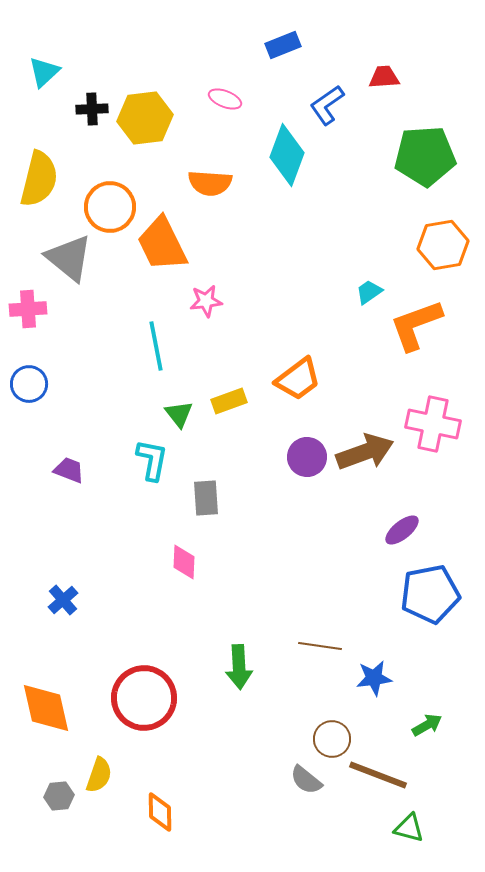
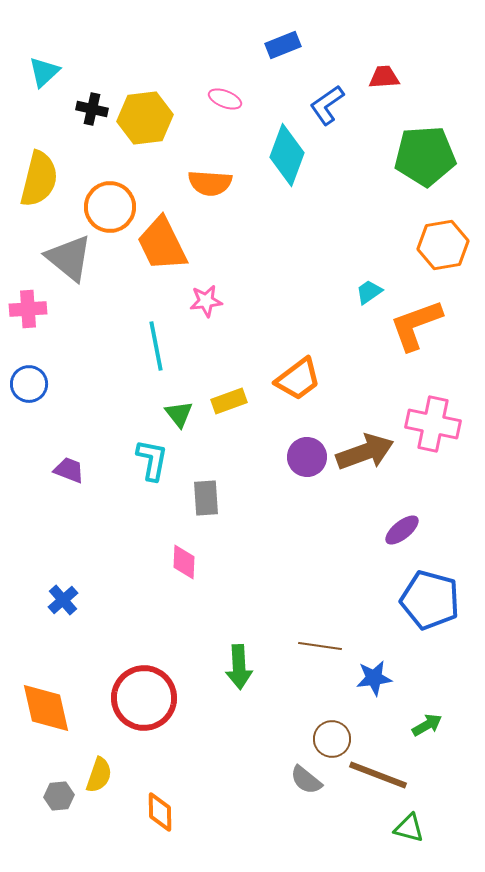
black cross at (92, 109): rotated 16 degrees clockwise
blue pentagon at (430, 594): moved 6 px down; rotated 26 degrees clockwise
